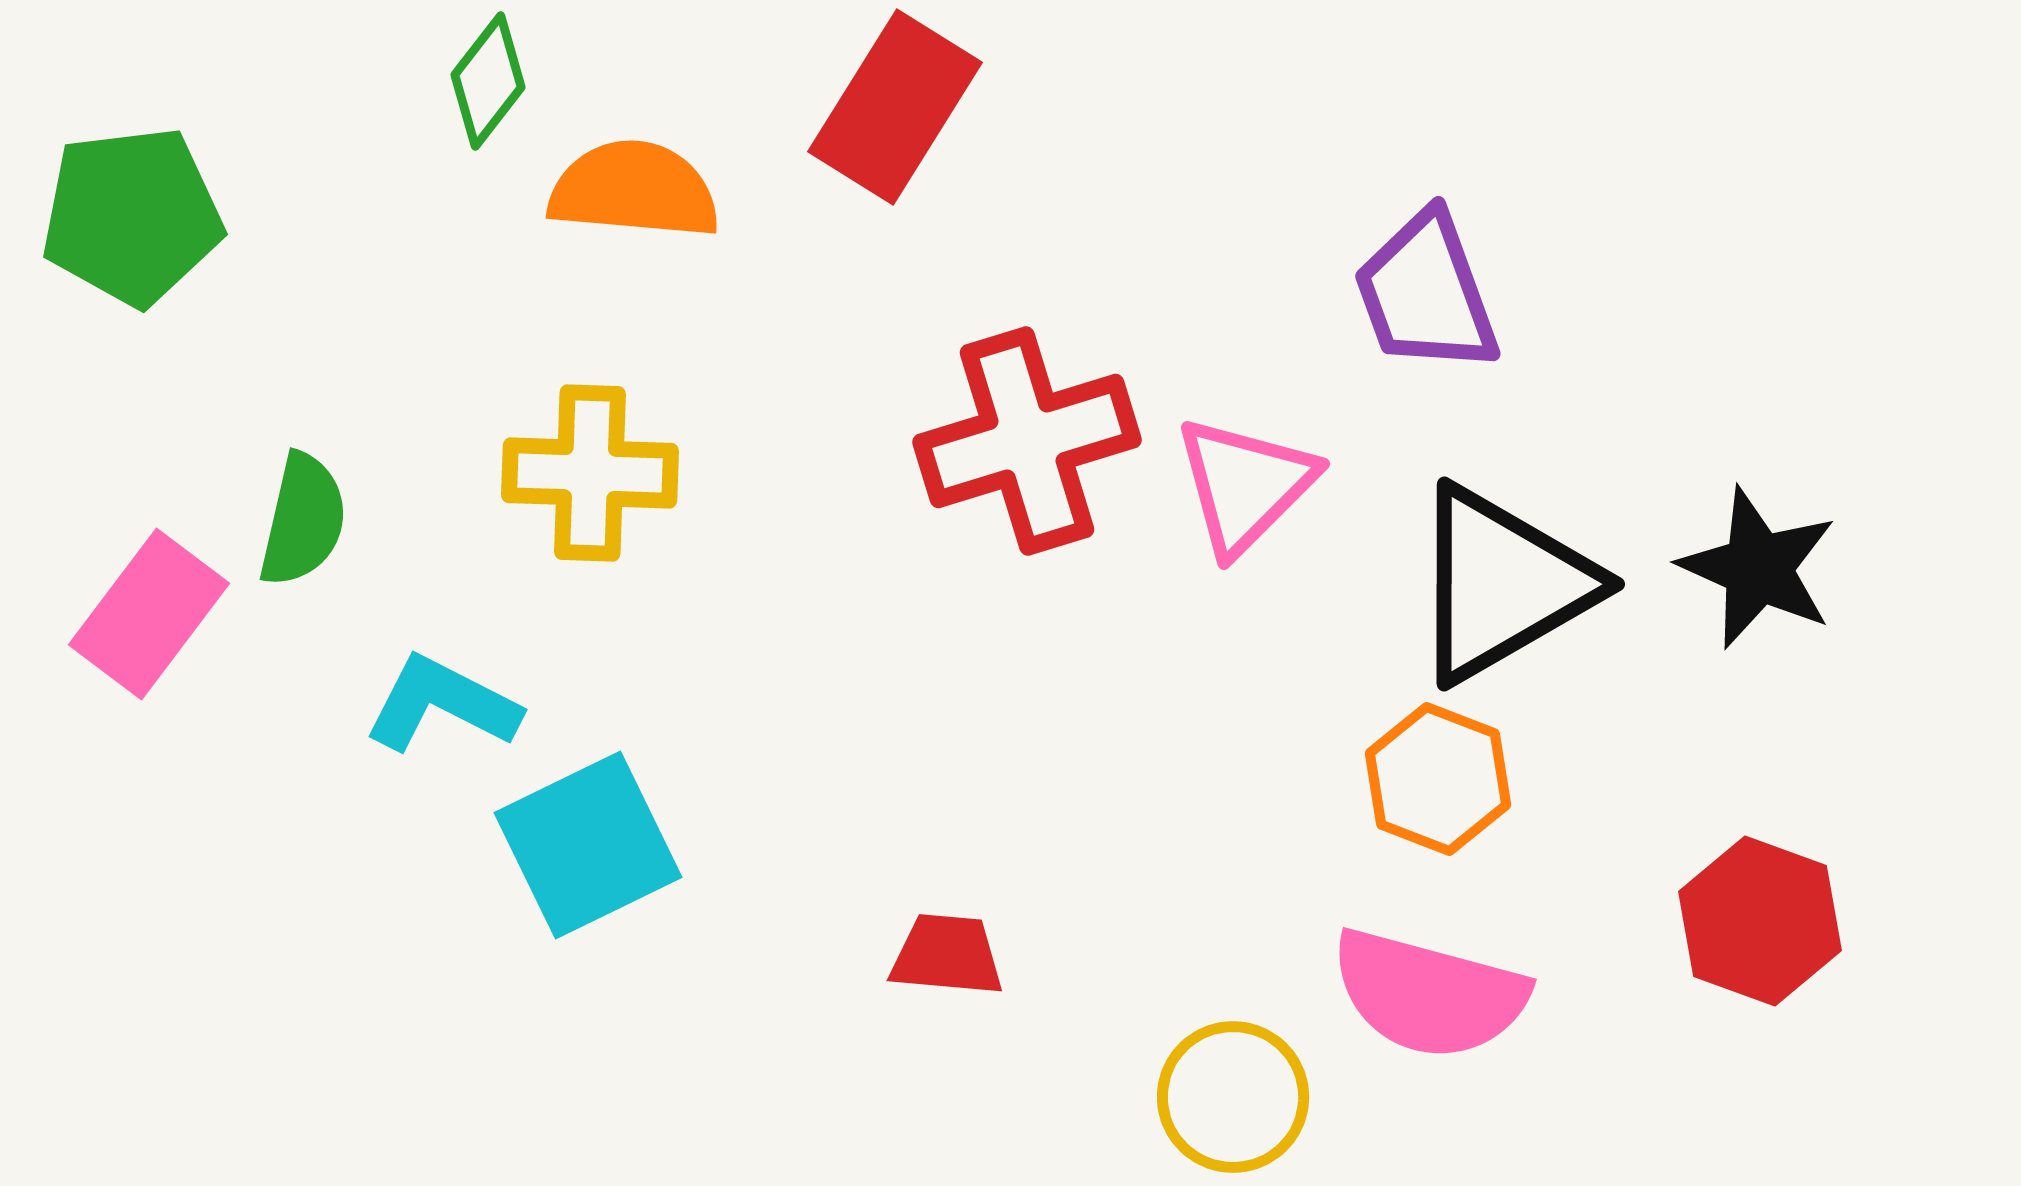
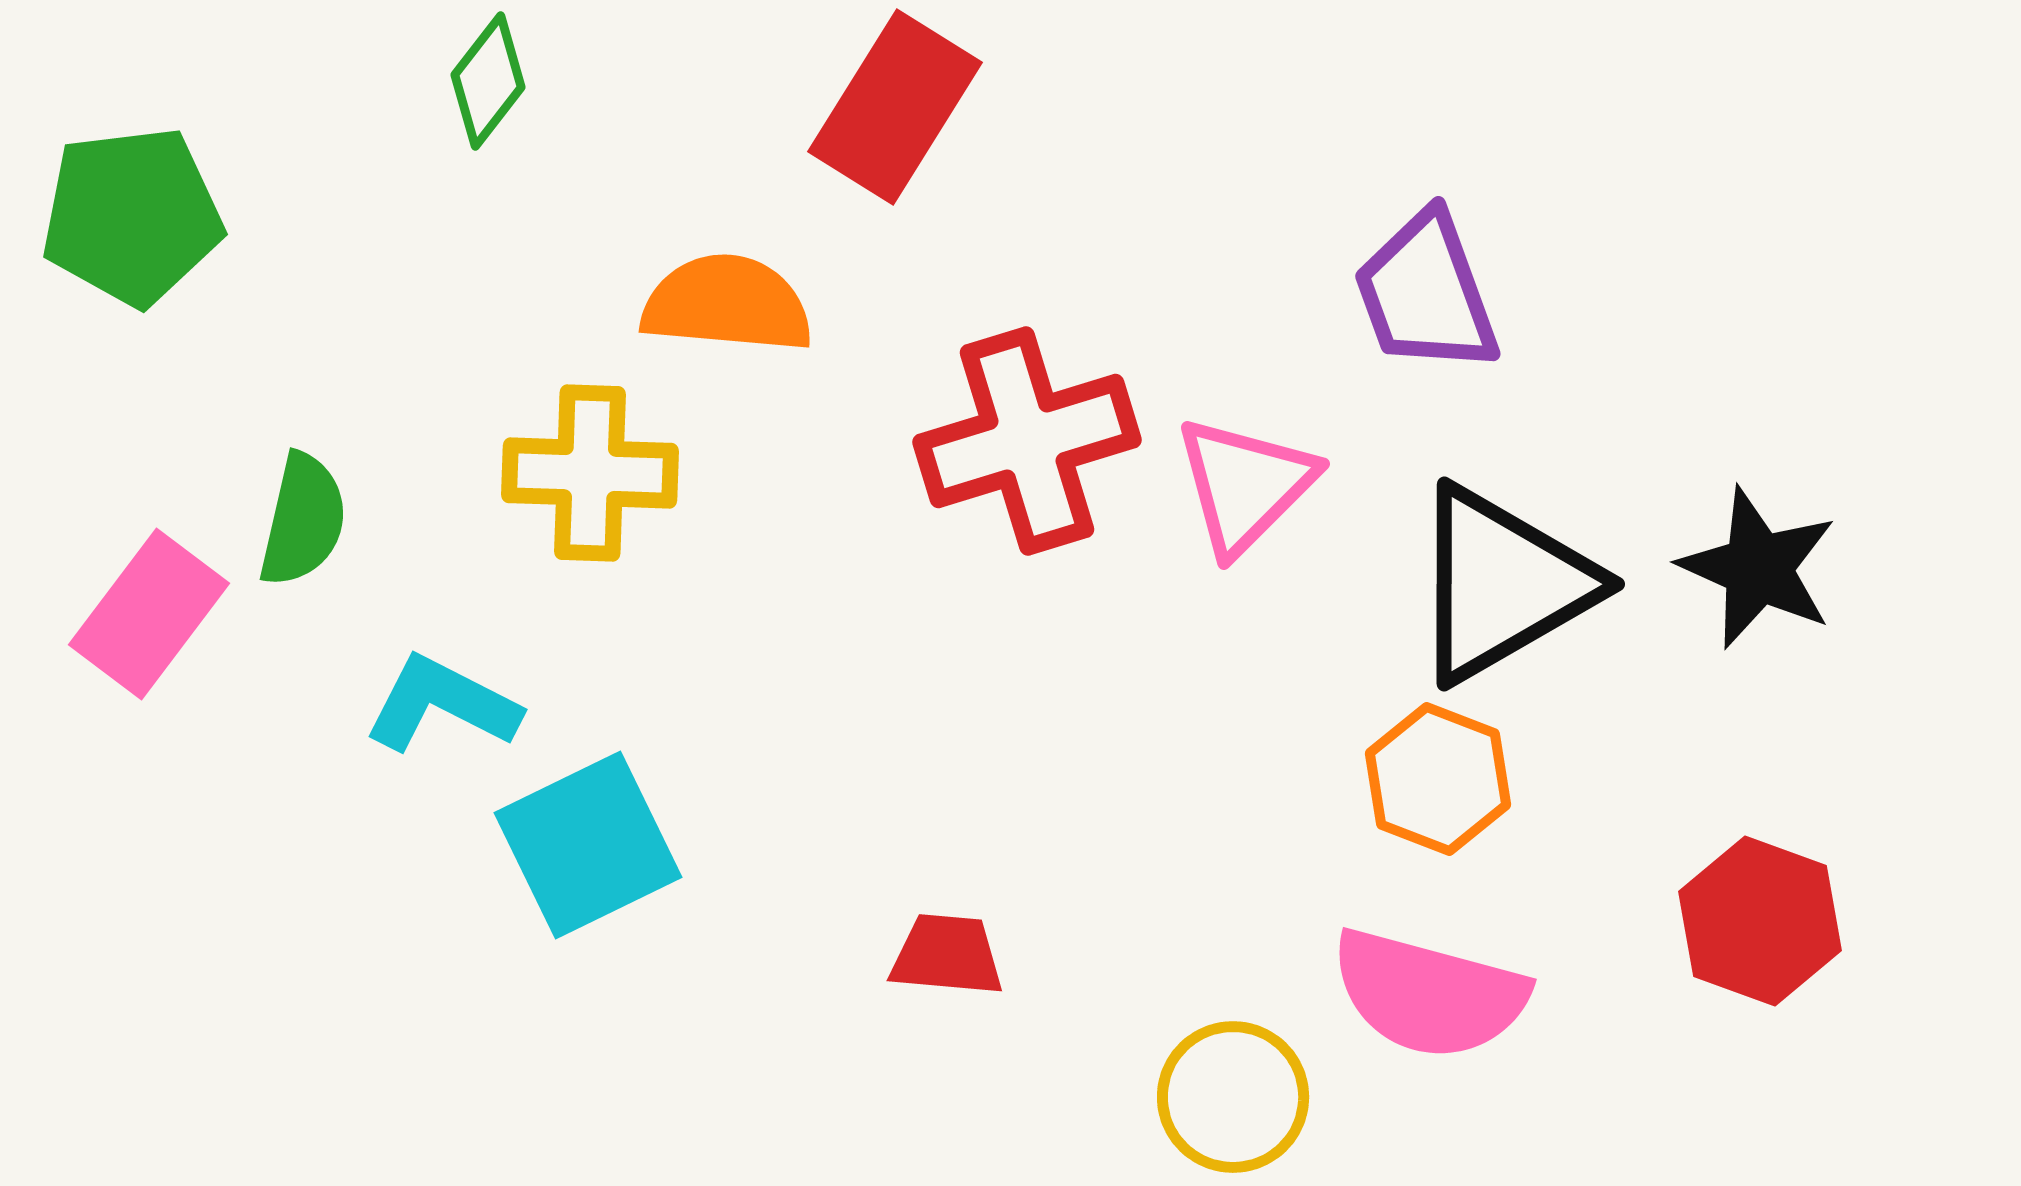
orange semicircle: moved 93 px right, 114 px down
